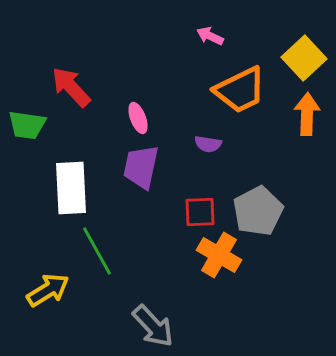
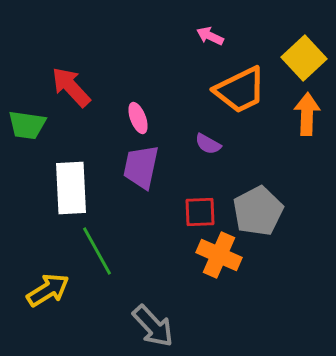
purple semicircle: rotated 20 degrees clockwise
orange cross: rotated 6 degrees counterclockwise
